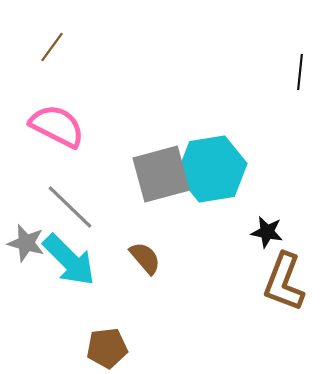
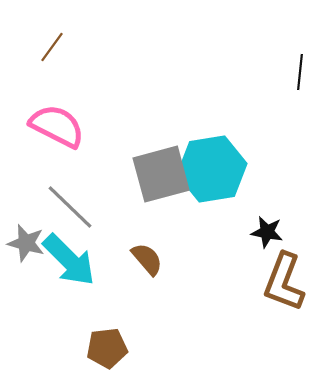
brown semicircle: moved 2 px right, 1 px down
